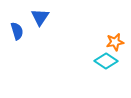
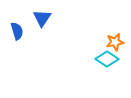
blue triangle: moved 2 px right, 1 px down
cyan diamond: moved 1 px right, 2 px up
